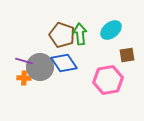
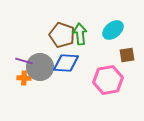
cyan ellipse: moved 2 px right
blue diamond: moved 2 px right; rotated 52 degrees counterclockwise
